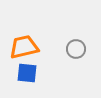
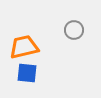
gray circle: moved 2 px left, 19 px up
